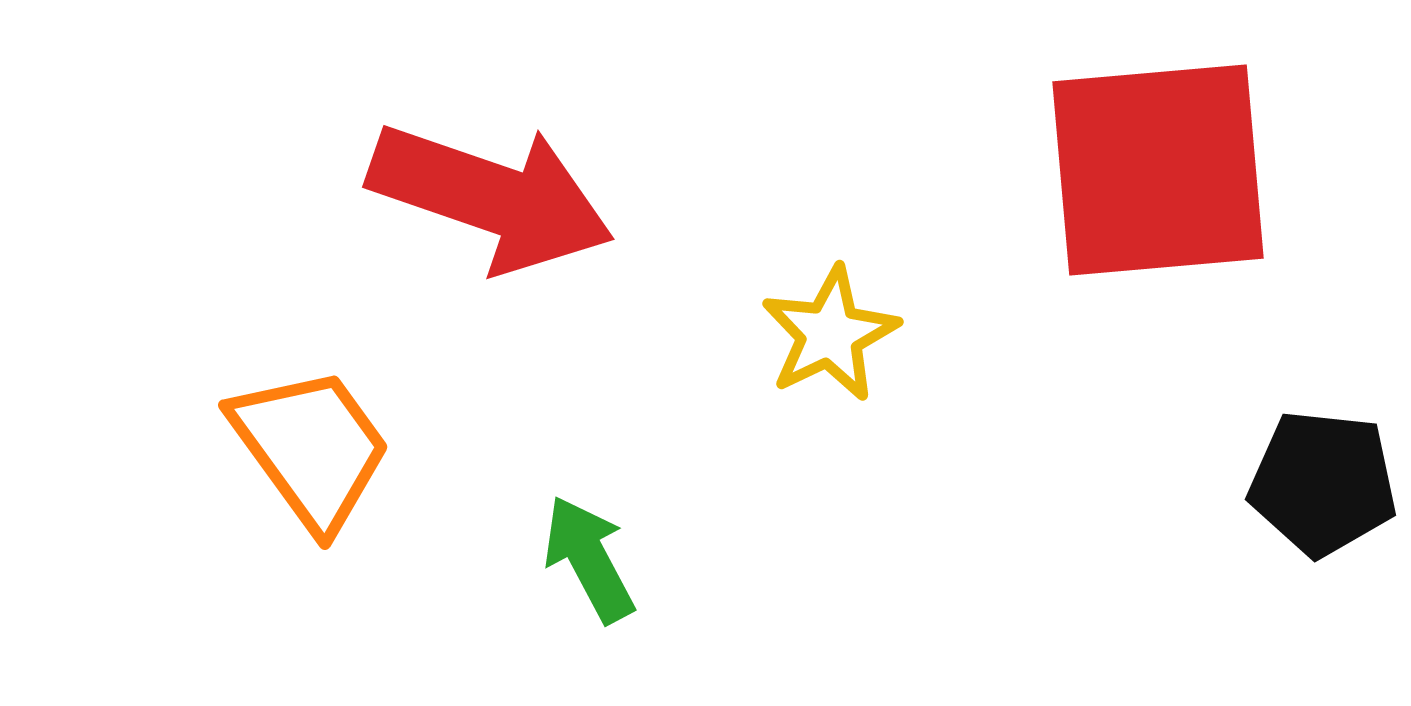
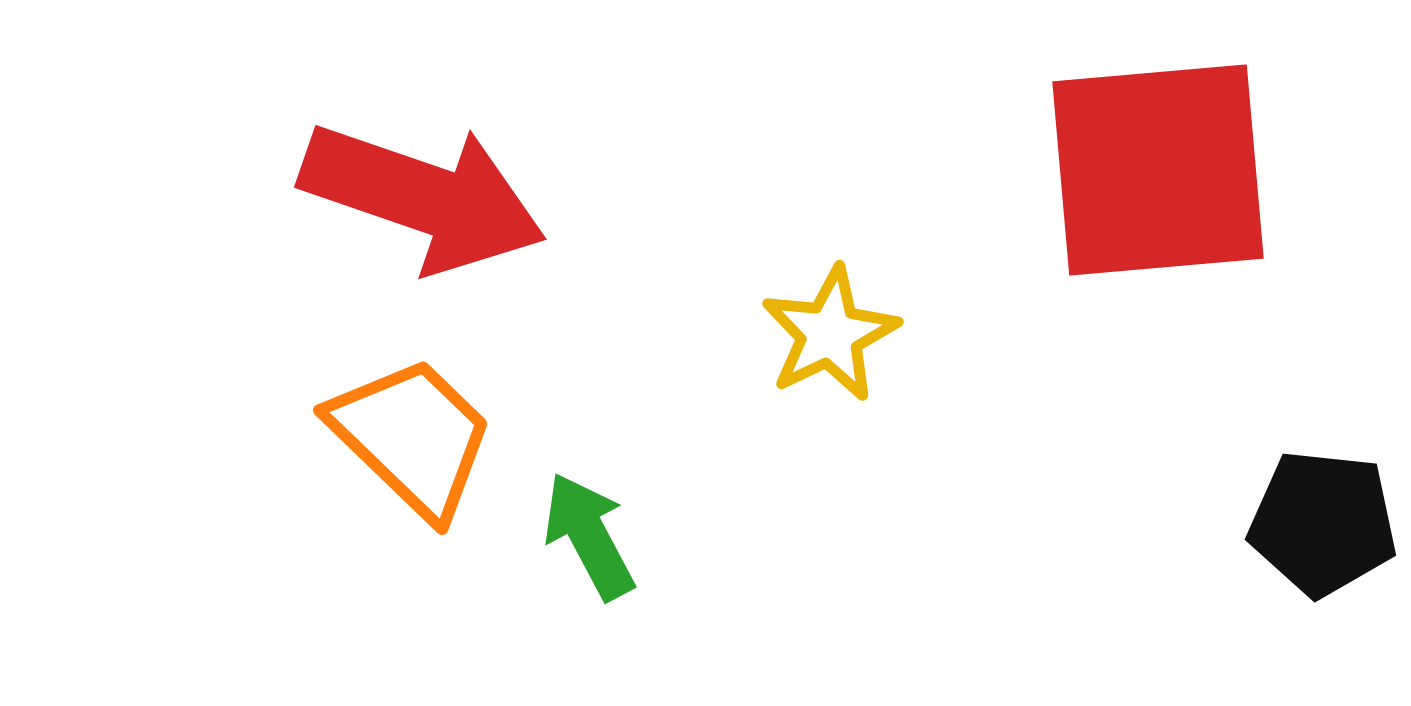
red arrow: moved 68 px left
orange trapezoid: moved 101 px right, 11 px up; rotated 10 degrees counterclockwise
black pentagon: moved 40 px down
green arrow: moved 23 px up
